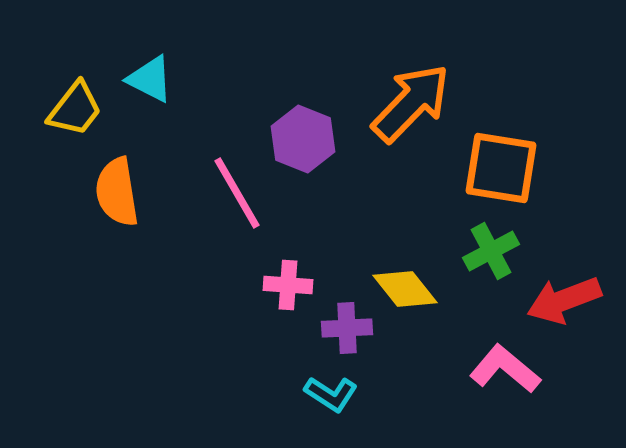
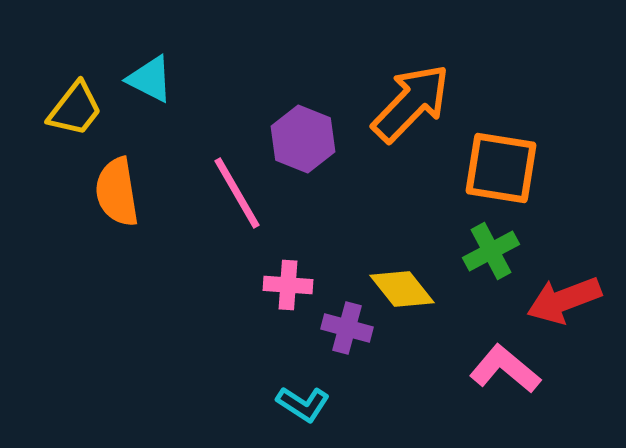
yellow diamond: moved 3 px left
purple cross: rotated 18 degrees clockwise
cyan L-shape: moved 28 px left, 10 px down
